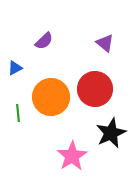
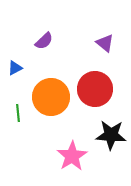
black star: moved 2 px down; rotated 28 degrees clockwise
